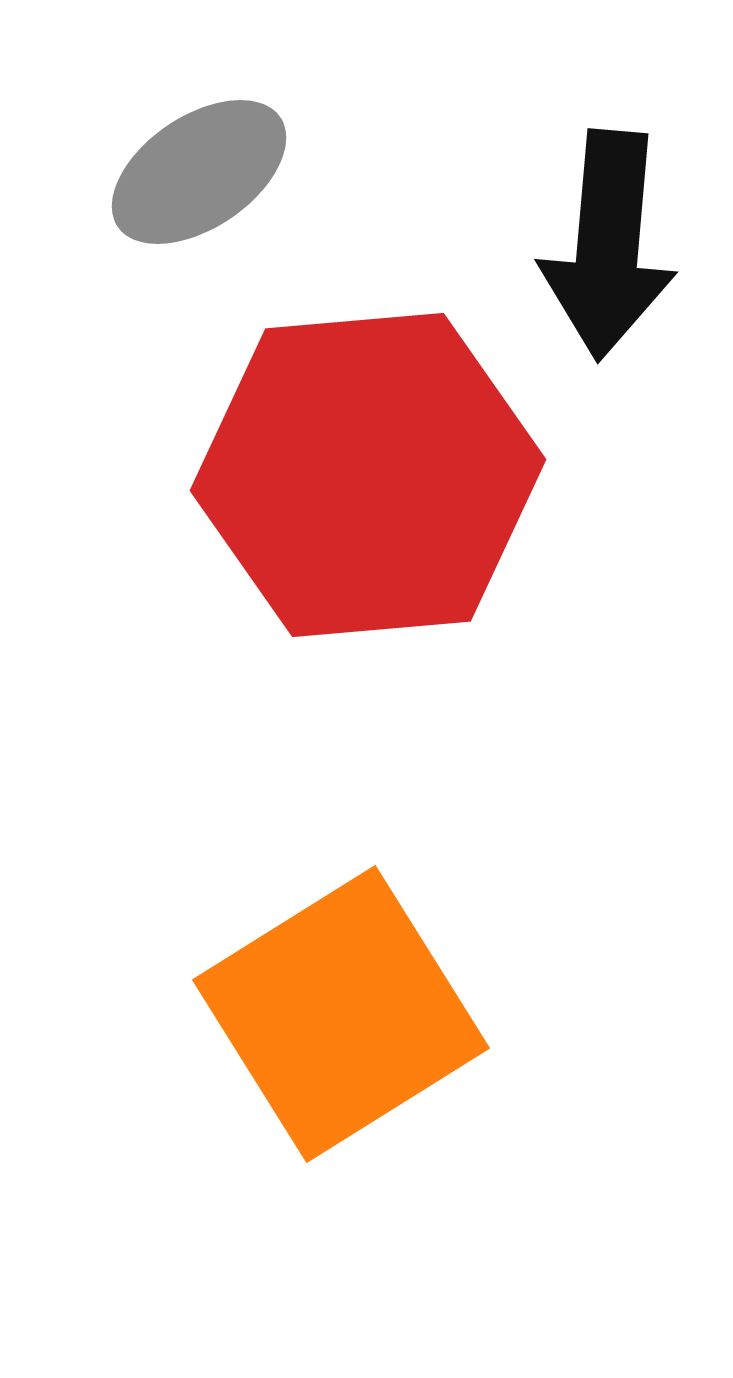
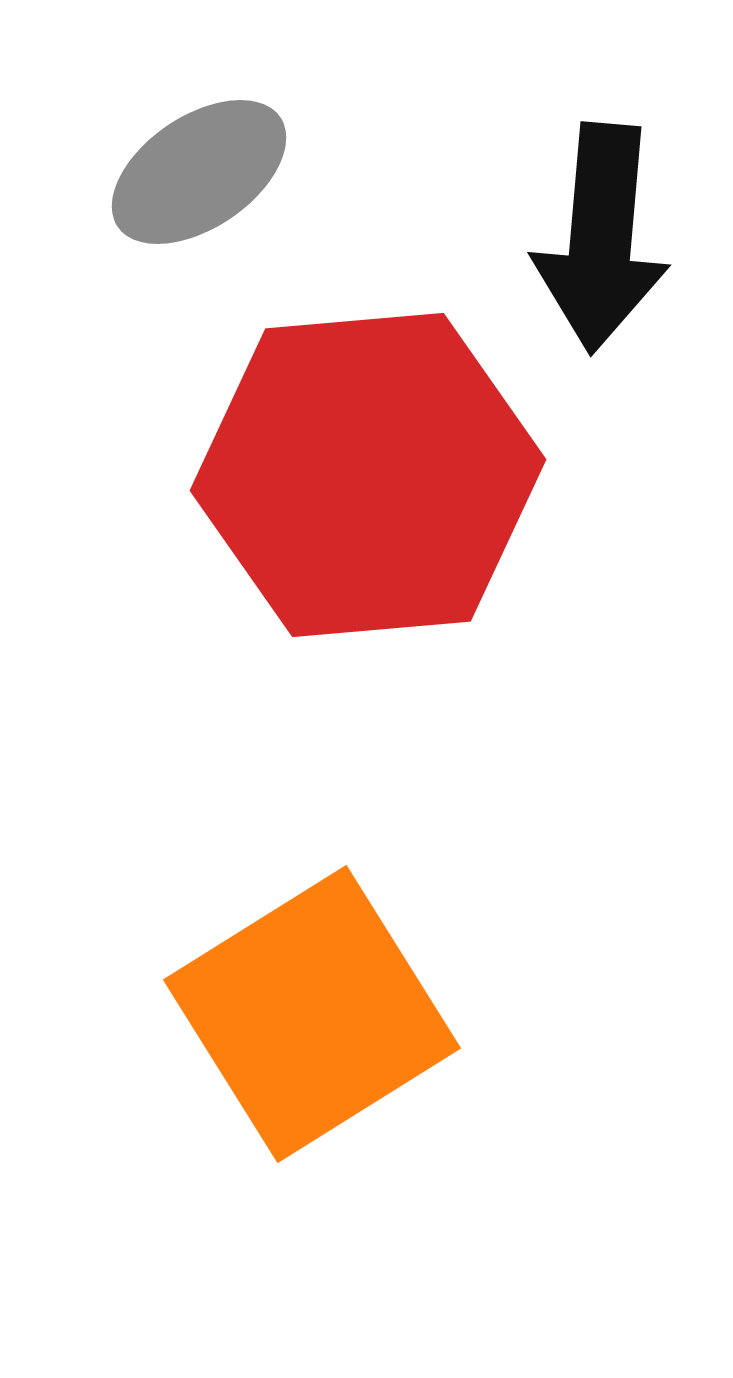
black arrow: moved 7 px left, 7 px up
orange square: moved 29 px left
